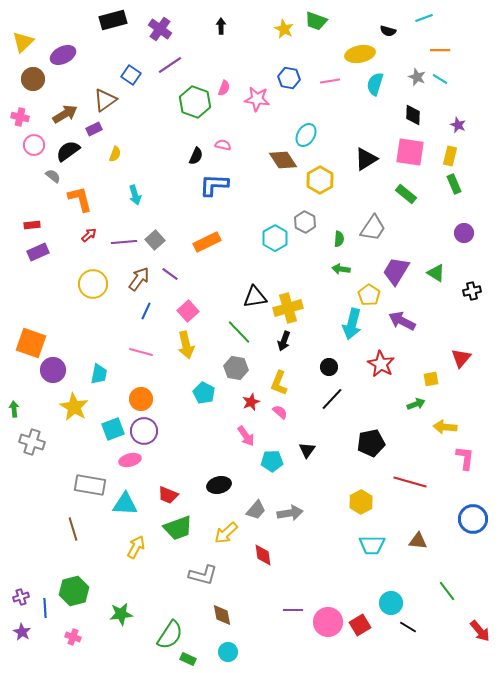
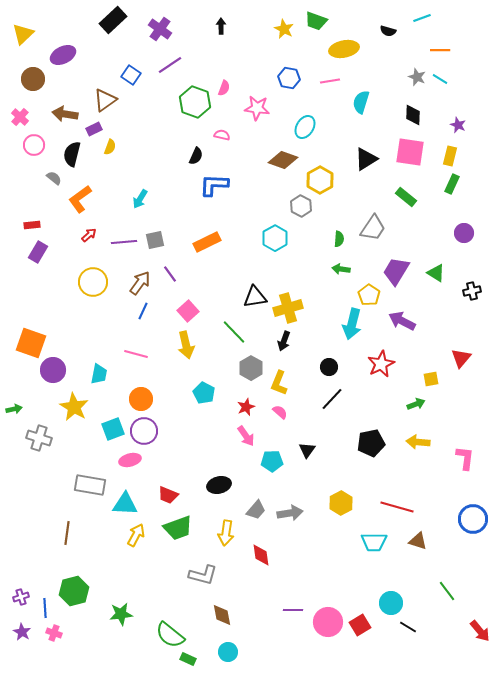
cyan line at (424, 18): moved 2 px left
black rectangle at (113, 20): rotated 28 degrees counterclockwise
yellow triangle at (23, 42): moved 8 px up
yellow ellipse at (360, 54): moved 16 px left, 5 px up
cyan semicircle at (375, 84): moved 14 px left, 18 px down
pink star at (257, 99): moved 9 px down
brown arrow at (65, 114): rotated 140 degrees counterclockwise
pink cross at (20, 117): rotated 30 degrees clockwise
cyan ellipse at (306, 135): moved 1 px left, 8 px up
pink semicircle at (223, 145): moved 1 px left, 10 px up
black semicircle at (68, 151): moved 4 px right, 3 px down; rotated 40 degrees counterclockwise
yellow semicircle at (115, 154): moved 5 px left, 7 px up
brown diamond at (283, 160): rotated 36 degrees counterclockwise
gray semicircle at (53, 176): moved 1 px right, 2 px down
green rectangle at (454, 184): moved 2 px left; rotated 48 degrees clockwise
green rectangle at (406, 194): moved 3 px down
cyan arrow at (135, 195): moved 5 px right, 4 px down; rotated 48 degrees clockwise
orange L-shape at (80, 199): rotated 112 degrees counterclockwise
gray hexagon at (305, 222): moved 4 px left, 16 px up
gray square at (155, 240): rotated 30 degrees clockwise
purple rectangle at (38, 252): rotated 35 degrees counterclockwise
purple line at (170, 274): rotated 18 degrees clockwise
brown arrow at (139, 279): moved 1 px right, 4 px down
yellow circle at (93, 284): moved 2 px up
blue line at (146, 311): moved 3 px left
green line at (239, 332): moved 5 px left
pink line at (141, 352): moved 5 px left, 2 px down
red star at (381, 364): rotated 16 degrees clockwise
gray hexagon at (236, 368): moved 15 px right; rotated 20 degrees clockwise
red star at (251, 402): moved 5 px left, 5 px down
green arrow at (14, 409): rotated 84 degrees clockwise
yellow arrow at (445, 427): moved 27 px left, 15 px down
gray cross at (32, 442): moved 7 px right, 4 px up
red line at (410, 482): moved 13 px left, 25 px down
yellow hexagon at (361, 502): moved 20 px left, 1 px down
brown line at (73, 529): moved 6 px left, 4 px down; rotated 25 degrees clockwise
yellow arrow at (226, 533): rotated 40 degrees counterclockwise
brown triangle at (418, 541): rotated 12 degrees clockwise
cyan trapezoid at (372, 545): moved 2 px right, 3 px up
yellow arrow at (136, 547): moved 12 px up
red diamond at (263, 555): moved 2 px left
green semicircle at (170, 635): rotated 96 degrees clockwise
pink cross at (73, 637): moved 19 px left, 4 px up
